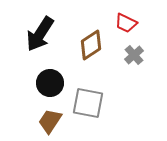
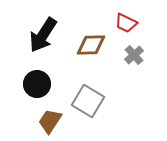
black arrow: moved 3 px right, 1 px down
brown diamond: rotated 32 degrees clockwise
black circle: moved 13 px left, 1 px down
gray square: moved 2 px up; rotated 20 degrees clockwise
